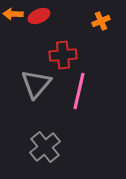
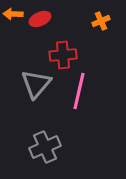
red ellipse: moved 1 px right, 3 px down
gray cross: rotated 16 degrees clockwise
